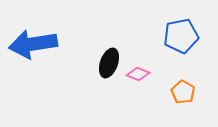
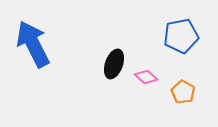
blue arrow: rotated 72 degrees clockwise
black ellipse: moved 5 px right, 1 px down
pink diamond: moved 8 px right, 3 px down; rotated 20 degrees clockwise
